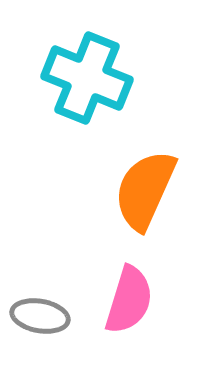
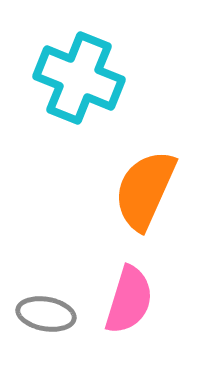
cyan cross: moved 8 px left
gray ellipse: moved 6 px right, 2 px up
